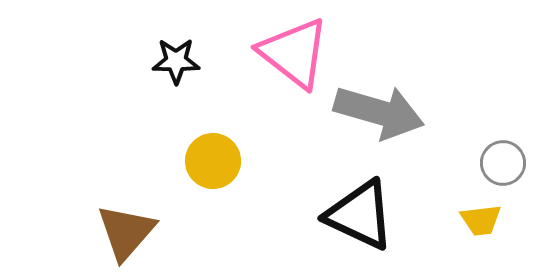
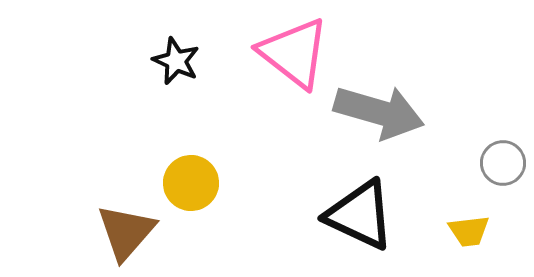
black star: rotated 24 degrees clockwise
yellow circle: moved 22 px left, 22 px down
yellow trapezoid: moved 12 px left, 11 px down
